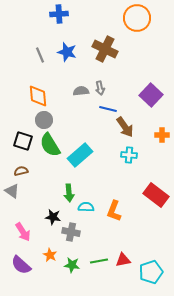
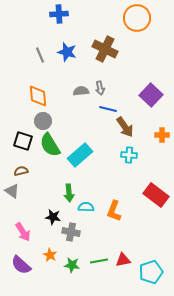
gray circle: moved 1 px left, 1 px down
